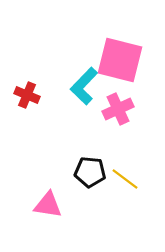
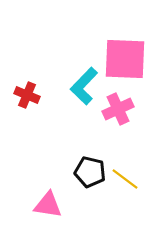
pink square: moved 5 px right, 1 px up; rotated 12 degrees counterclockwise
black pentagon: rotated 8 degrees clockwise
